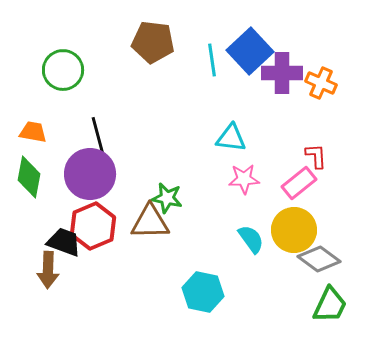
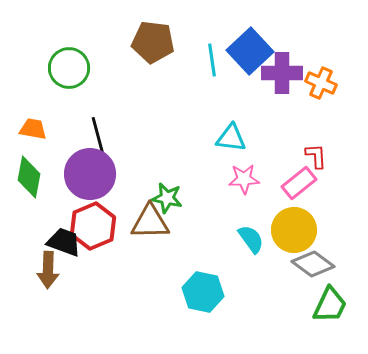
green circle: moved 6 px right, 2 px up
orange trapezoid: moved 3 px up
gray diamond: moved 6 px left, 5 px down
